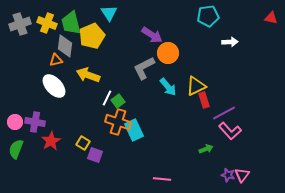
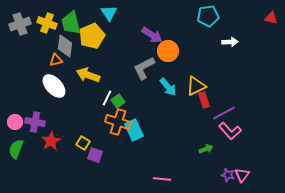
orange circle: moved 2 px up
